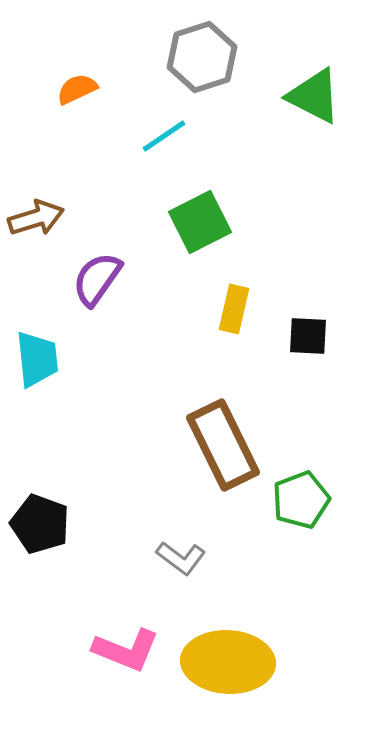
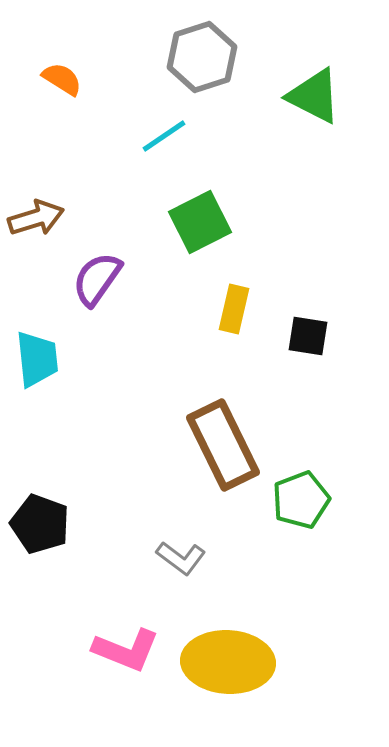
orange semicircle: moved 15 px left, 10 px up; rotated 57 degrees clockwise
black square: rotated 6 degrees clockwise
